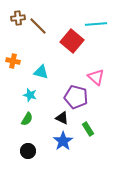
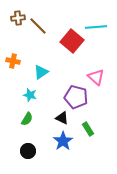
cyan line: moved 3 px down
cyan triangle: rotated 49 degrees counterclockwise
